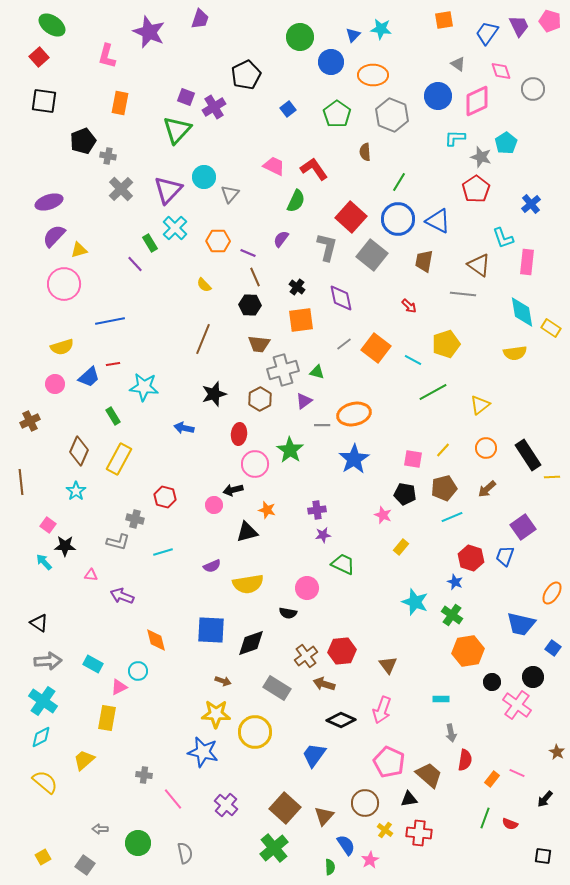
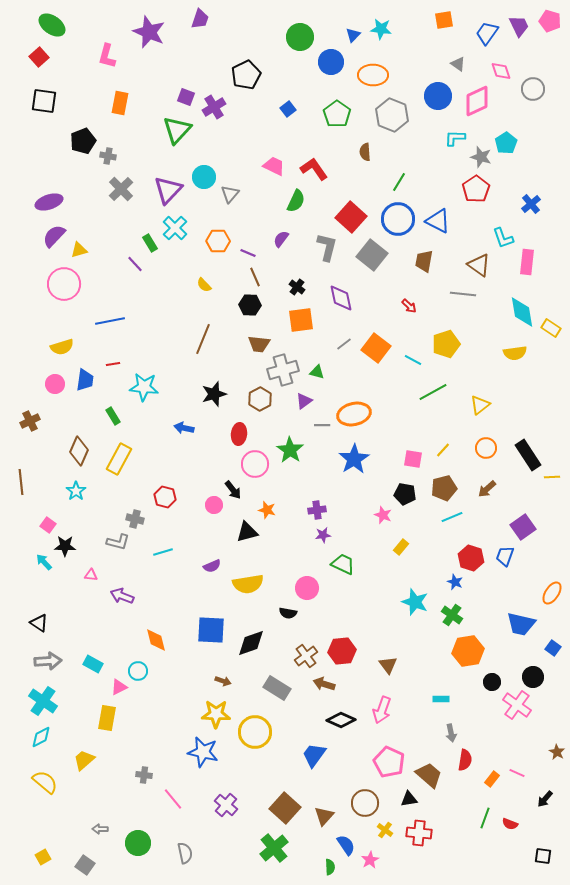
blue trapezoid at (89, 377): moved 4 px left, 3 px down; rotated 40 degrees counterclockwise
black arrow at (233, 490): rotated 114 degrees counterclockwise
